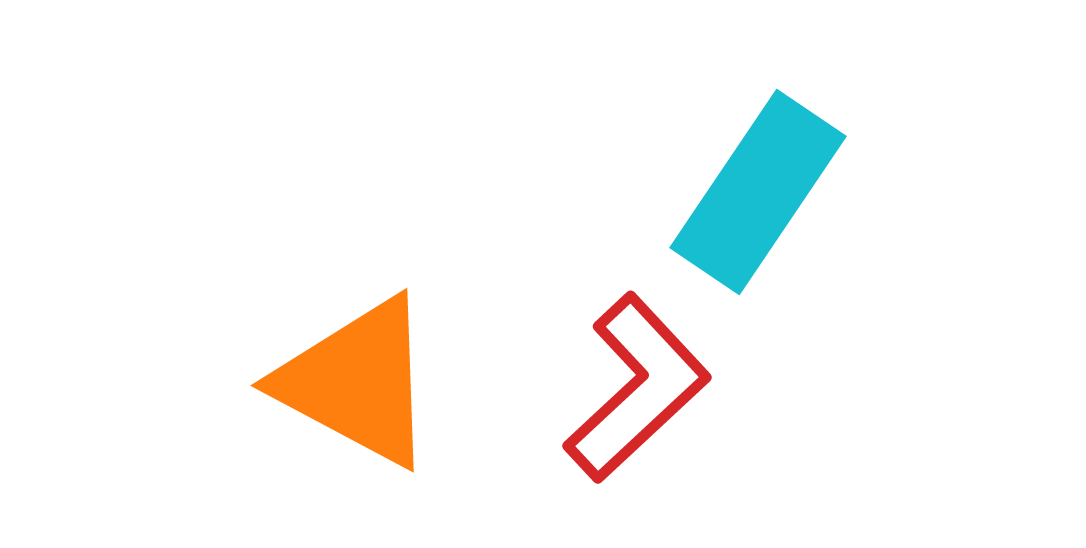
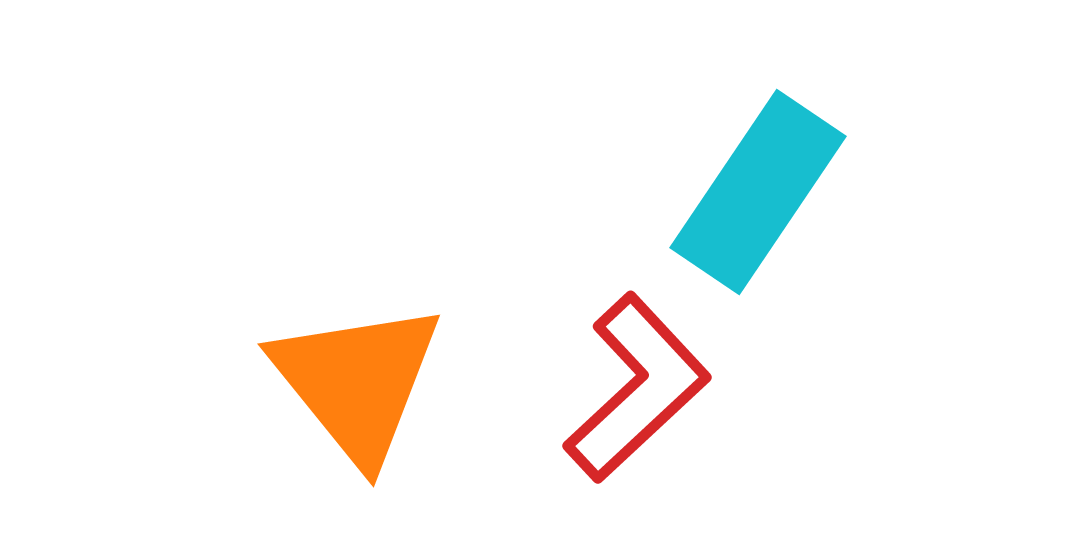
orange triangle: rotated 23 degrees clockwise
